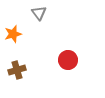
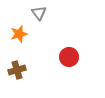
orange star: moved 6 px right
red circle: moved 1 px right, 3 px up
